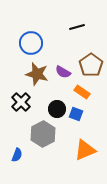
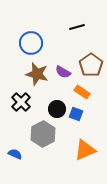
blue semicircle: moved 2 px left, 1 px up; rotated 88 degrees counterclockwise
